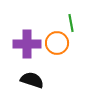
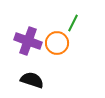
green line: moved 2 px right; rotated 36 degrees clockwise
purple cross: moved 1 px right, 3 px up; rotated 20 degrees clockwise
